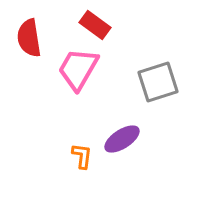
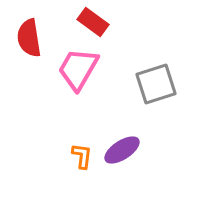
red rectangle: moved 2 px left, 3 px up
gray square: moved 2 px left, 2 px down
purple ellipse: moved 11 px down
